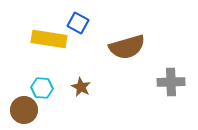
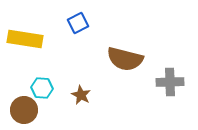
blue square: rotated 35 degrees clockwise
yellow rectangle: moved 24 px left
brown semicircle: moved 2 px left, 12 px down; rotated 30 degrees clockwise
gray cross: moved 1 px left
brown star: moved 8 px down
